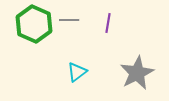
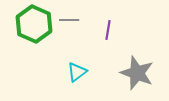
purple line: moved 7 px down
gray star: rotated 24 degrees counterclockwise
